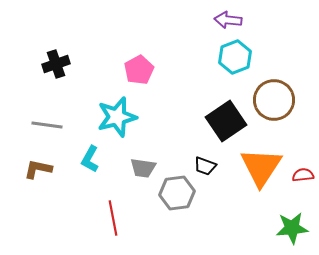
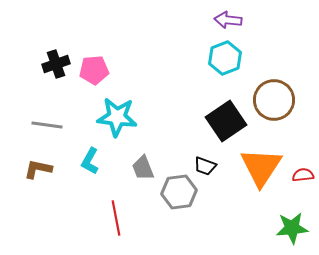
cyan hexagon: moved 10 px left, 1 px down
pink pentagon: moved 45 px left; rotated 24 degrees clockwise
cyan star: rotated 21 degrees clockwise
cyan L-shape: moved 2 px down
gray trapezoid: rotated 60 degrees clockwise
gray hexagon: moved 2 px right, 1 px up
red line: moved 3 px right
